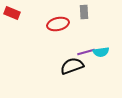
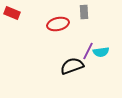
purple line: moved 2 px right, 1 px up; rotated 48 degrees counterclockwise
